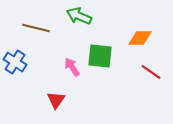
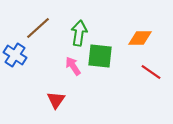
green arrow: moved 17 px down; rotated 75 degrees clockwise
brown line: moved 2 px right; rotated 56 degrees counterclockwise
blue cross: moved 7 px up
pink arrow: moved 1 px right, 1 px up
